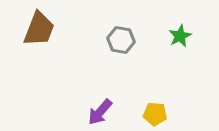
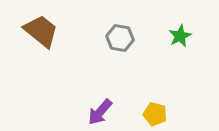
brown trapezoid: moved 2 px right, 2 px down; rotated 72 degrees counterclockwise
gray hexagon: moved 1 px left, 2 px up
yellow pentagon: rotated 10 degrees clockwise
